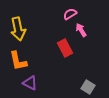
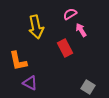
yellow arrow: moved 18 px right, 2 px up
